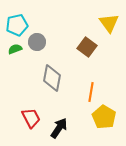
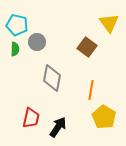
cyan pentagon: rotated 25 degrees clockwise
green semicircle: rotated 112 degrees clockwise
orange line: moved 2 px up
red trapezoid: rotated 40 degrees clockwise
black arrow: moved 1 px left, 1 px up
